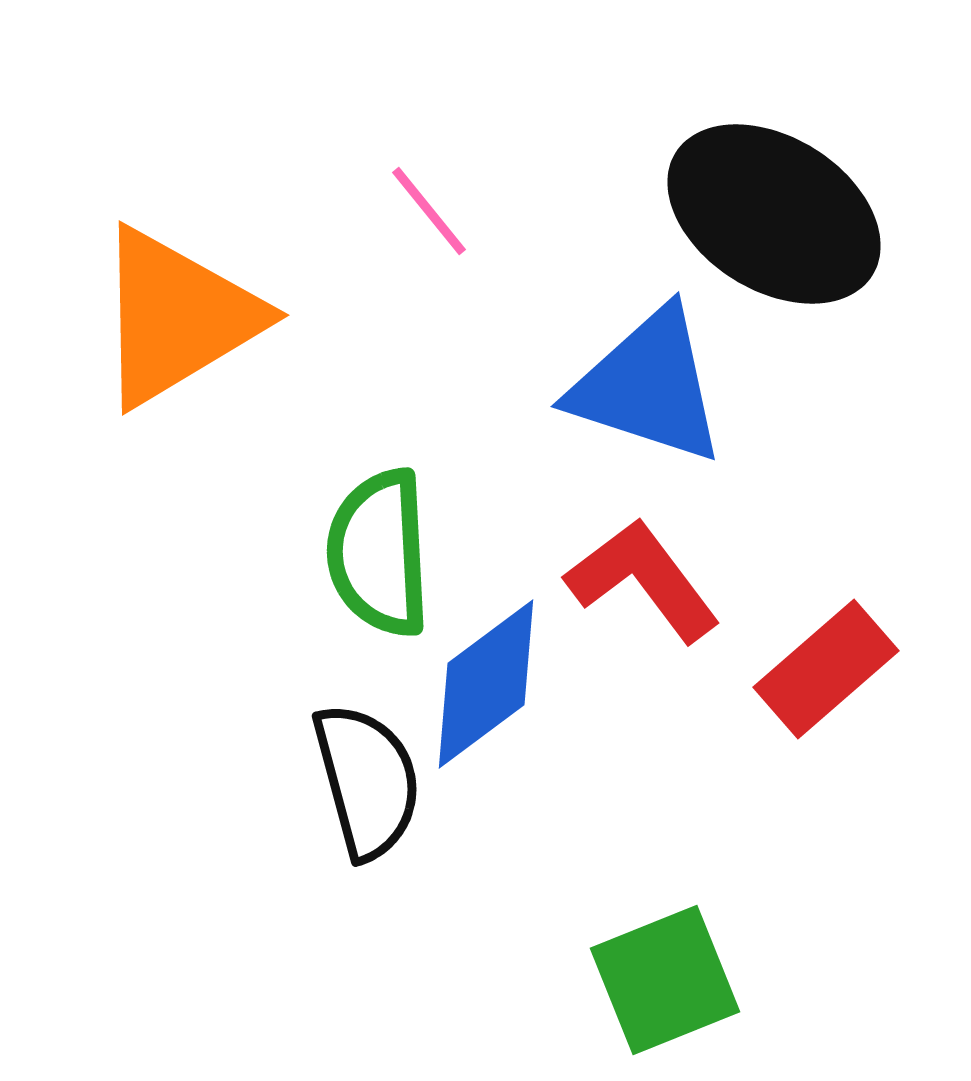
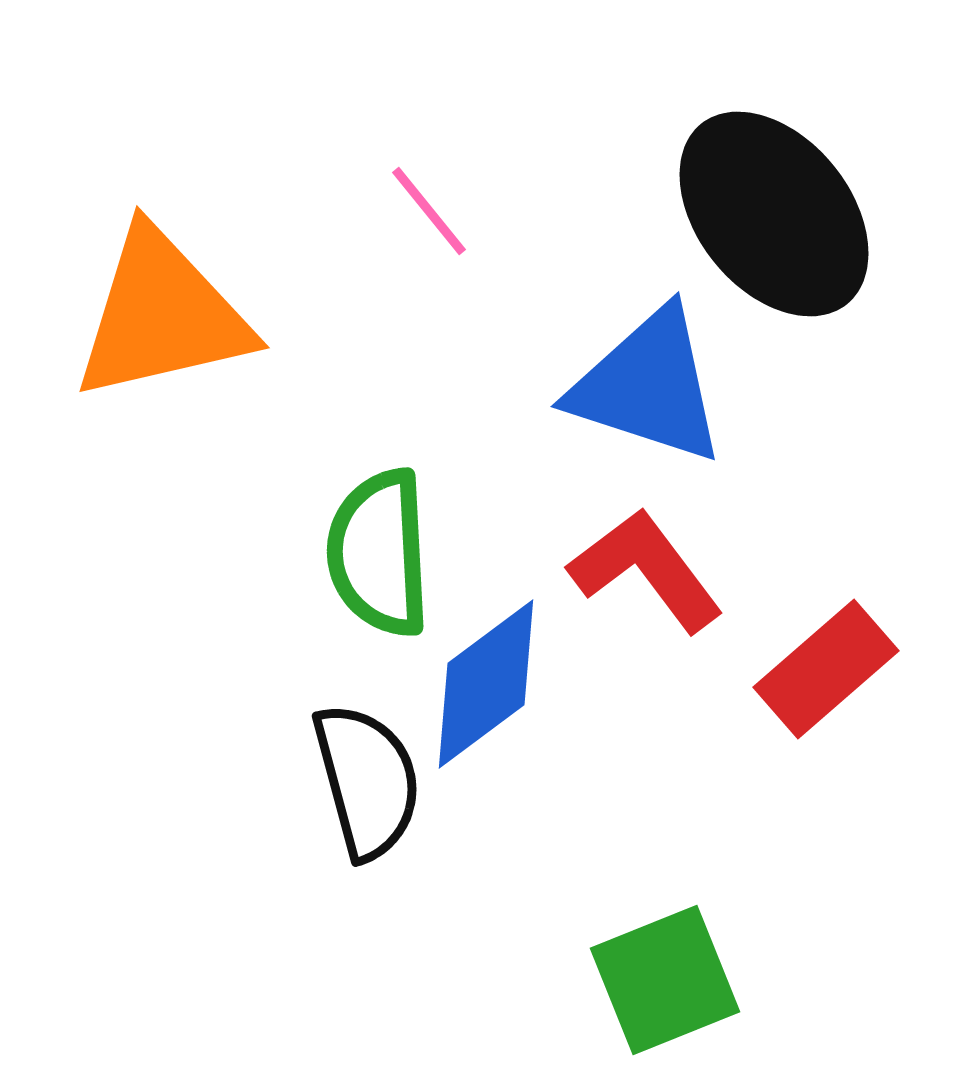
black ellipse: rotated 19 degrees clockwise
orange triangle: moved 15 px left, 2 px up; rotated 18 degrees clockwise
red L-shape: moved 3 px right, 10 px up
